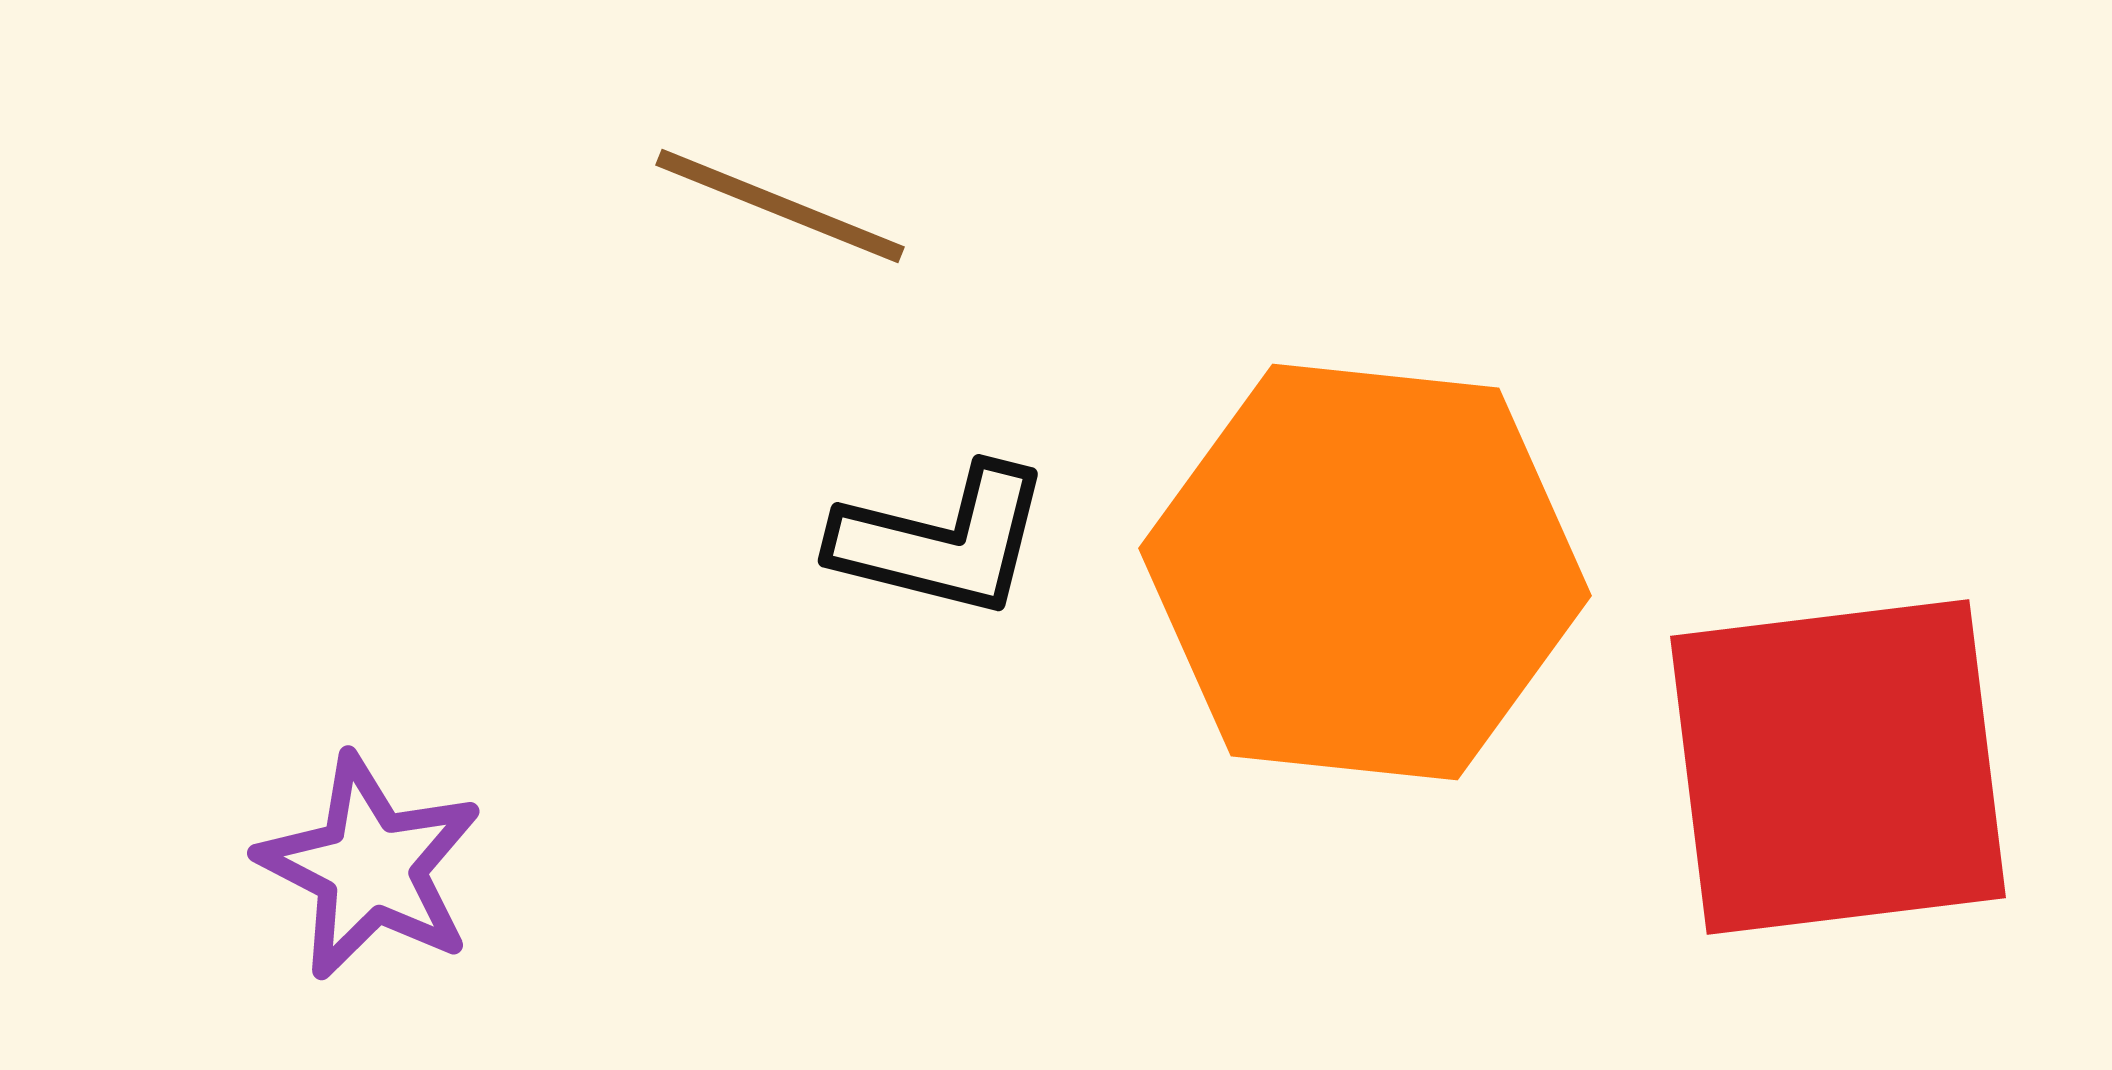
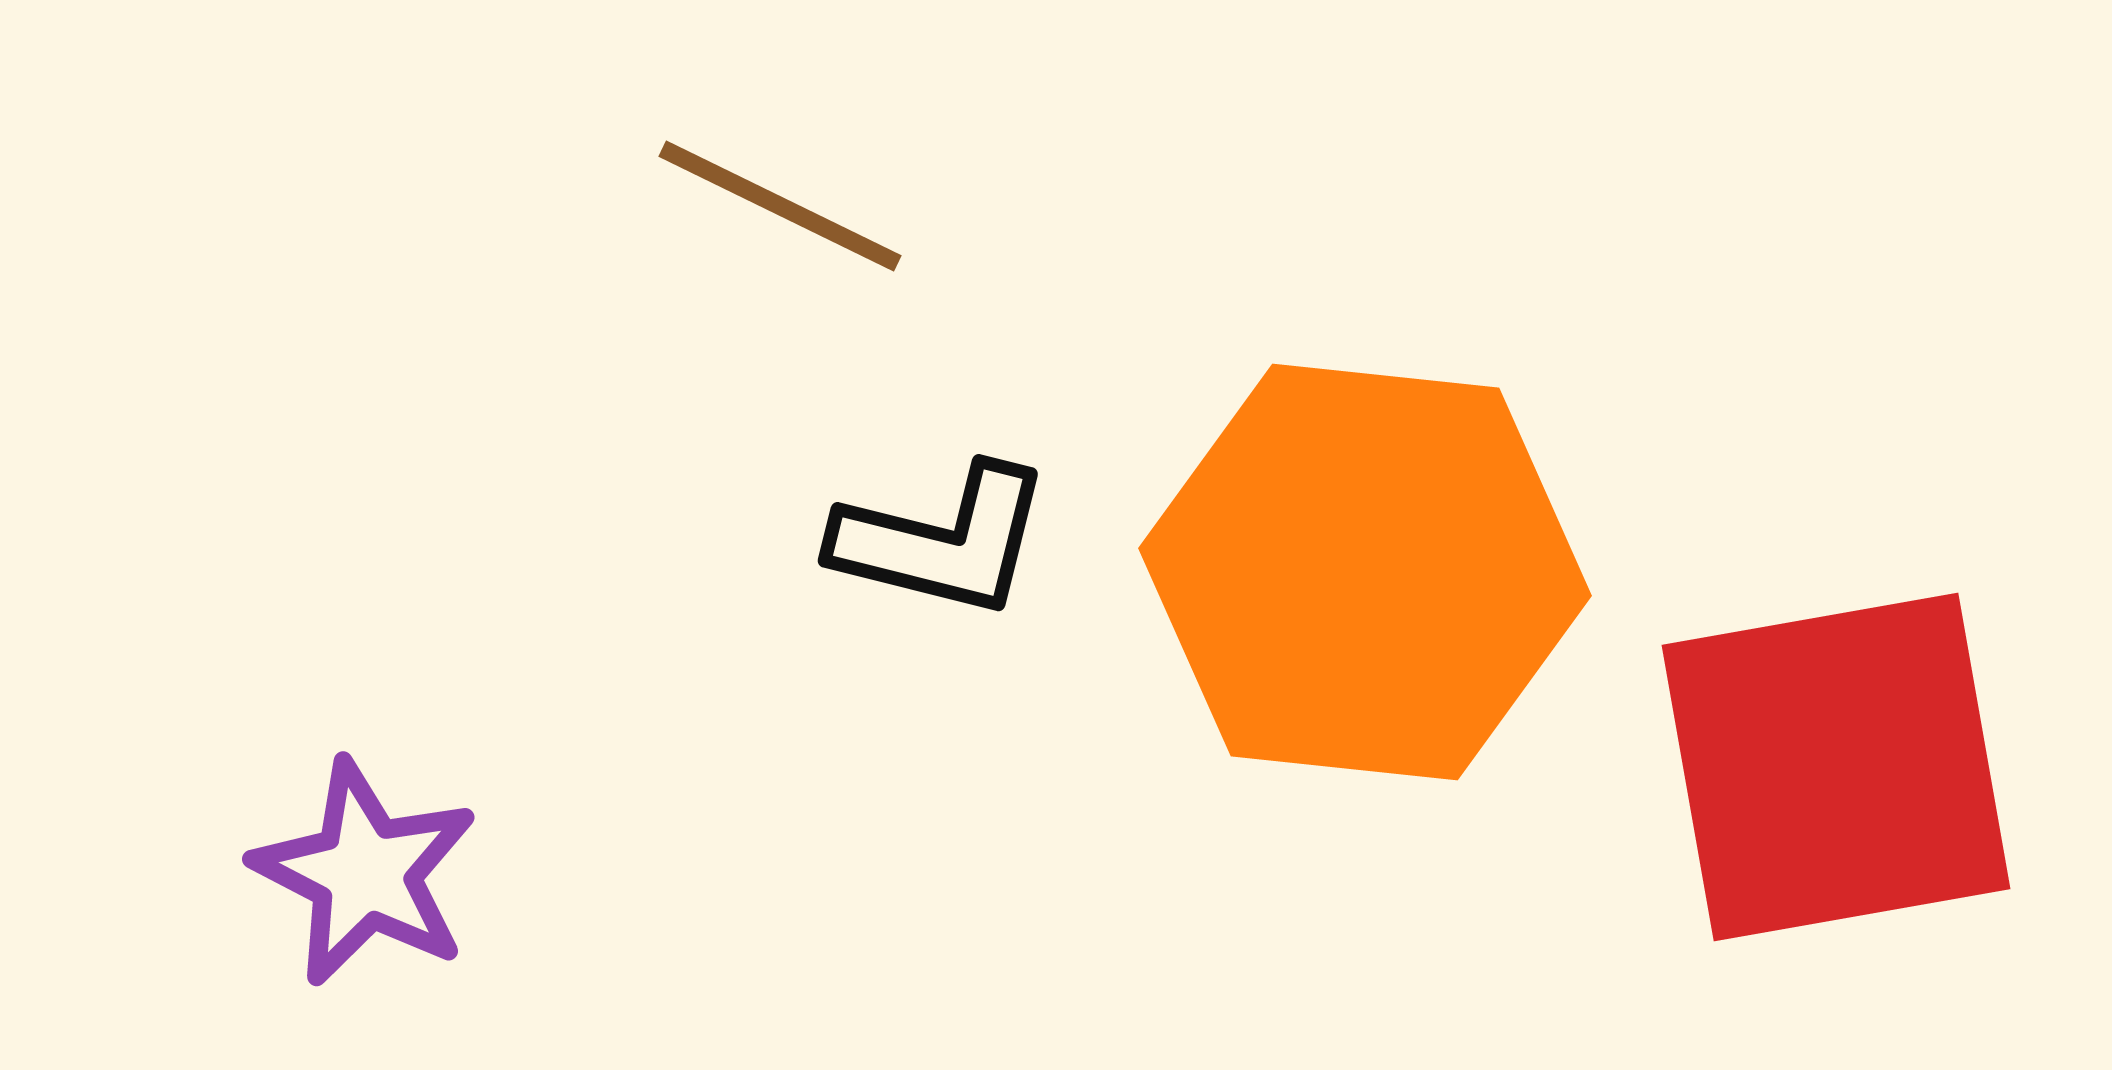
brown line: rotated 4 degrees clockwise
red square: moved 2 px left; rotated 3 degrees counterclockwise
purple star: moved 5 px left, 6 px down
